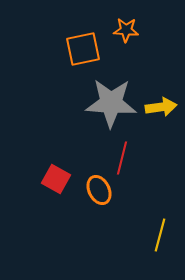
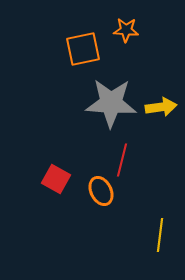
red line: moved 2 px down
orange ellipse: moved 2 px right, 1 px down
yellow line: rotated 8 degrees counterclockwise
